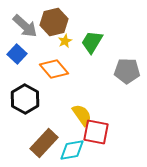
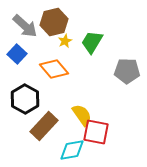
brown rectangle: moved 17 px up
